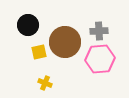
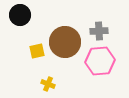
black circle: moved 8 px left, 10 px up
yellow square: moved 2 px left, 1 px up
pink hexagon: moved 2 px down
yellow cross: moved 3 px right, 1 px down
